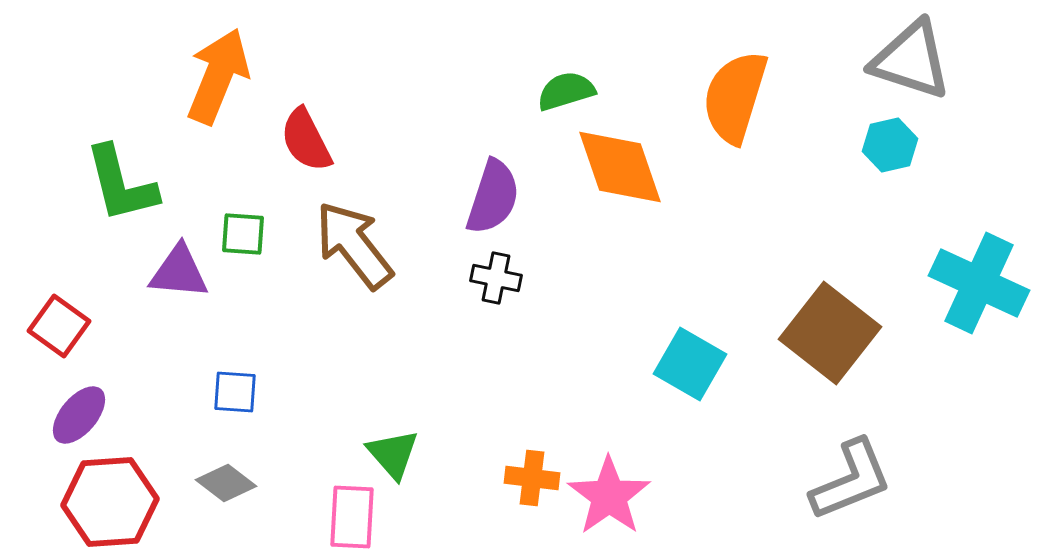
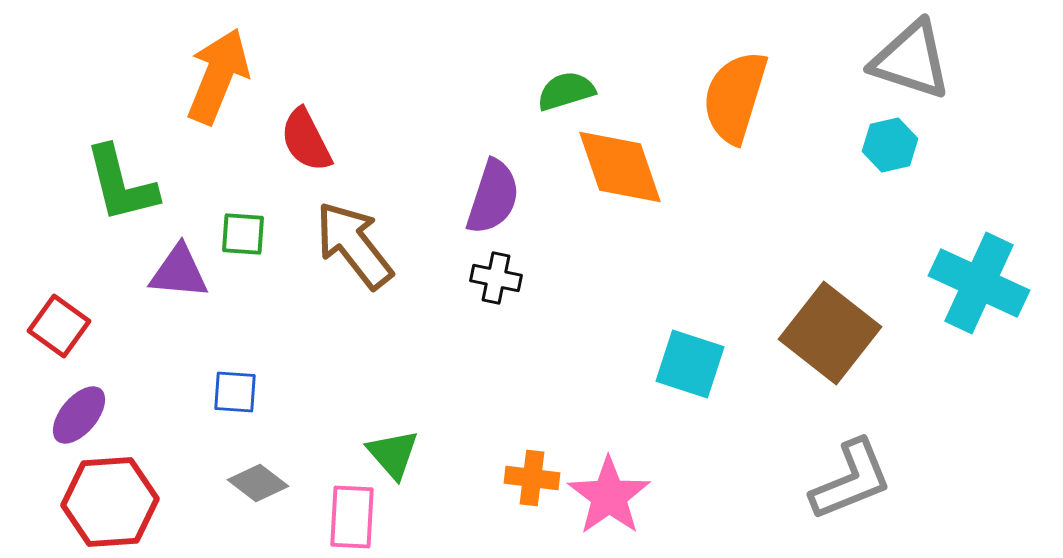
cyan square: rotated 12 degrees counterclockwise
gray diamond: moved 32 px right
